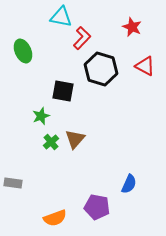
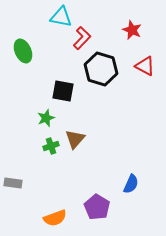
red star: moved 3 px down
green star: moved 5 px right, 2 px down
green cross: moved 4 px down; rotated 21 degrees clockwise
blue semicircle: moved 2 px right
purple pentagon: rotated 20 degrees clockwise
